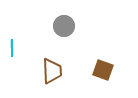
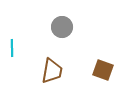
gray circle: moved 2 px left, 1 px down
brown trapezoid: rotated 12 degrees clockwise
